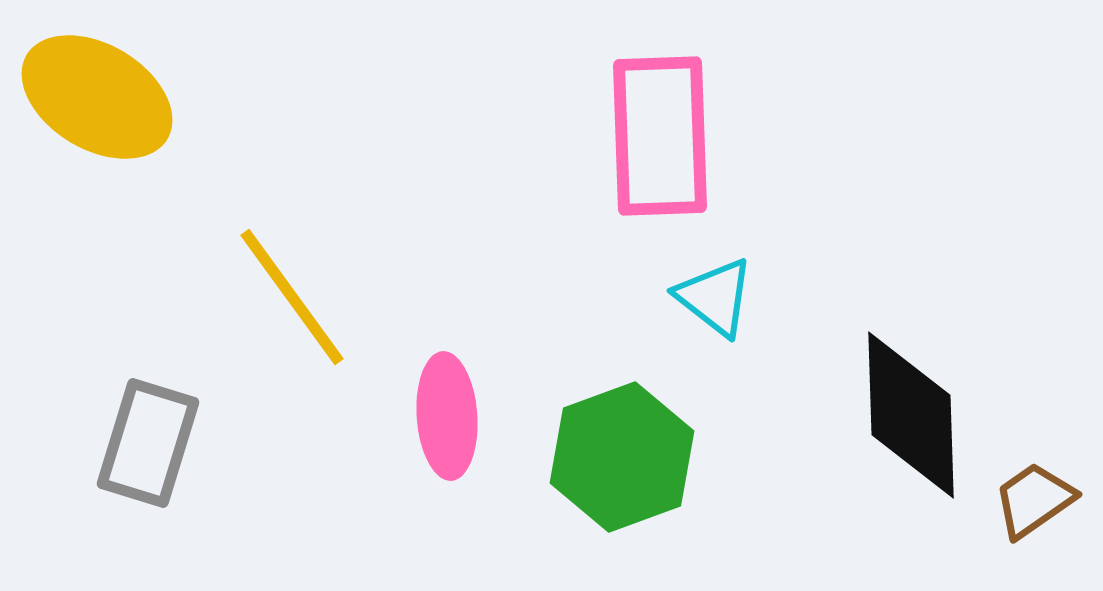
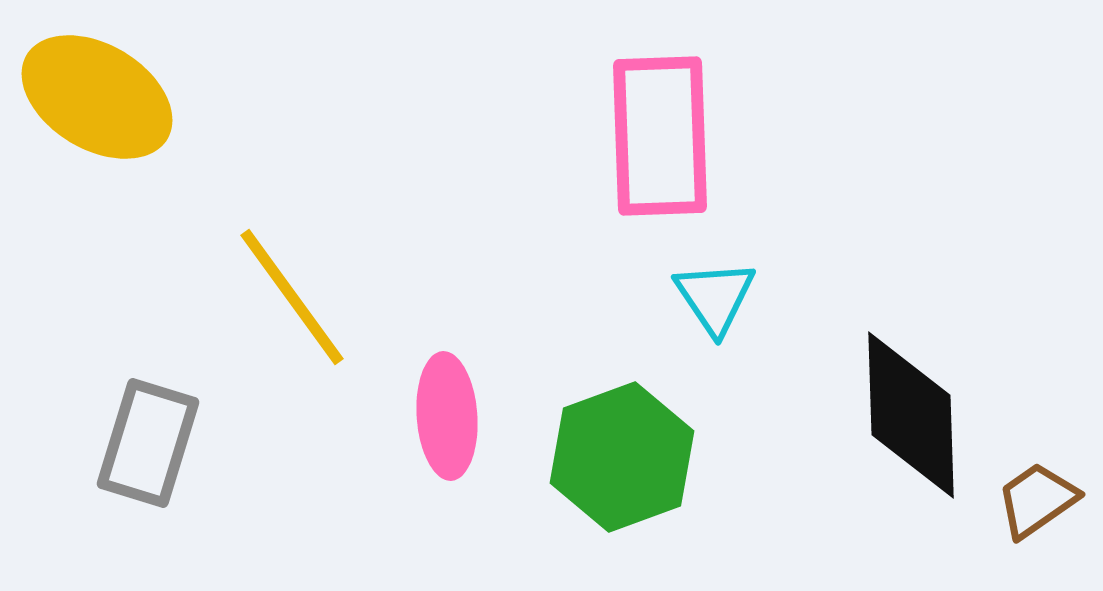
cyan triangle: rotated 18 degrees clockwise
brown trapezoid: moved 3 px right
